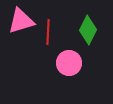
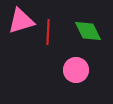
green diamond: moved 1 px down; rotated 52 degrees counterclockwise
pink circle: moved 7 px right, 7 px down
